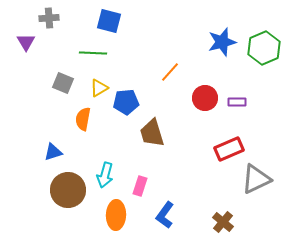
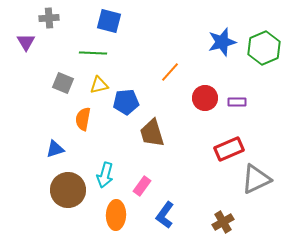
yellow triangle: moved 3 px up; rotated 18 degrees clockwise
blue triangle: moved 2 px right, 3 px up
pink rectangle: moved 2 px right; rotated 18 degrees clockwise
brown cross: rotated 20 degrees clockwise
